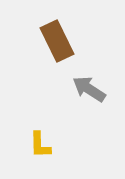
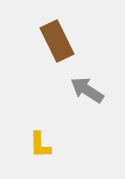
gray arrow: moved 2 px left, 1 px down
